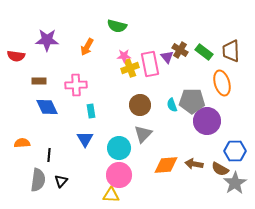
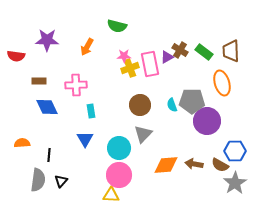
purple triangle: rotated 40 degrees clockwise
brown semicircle: moved 4 px up
